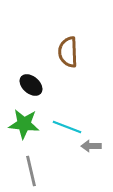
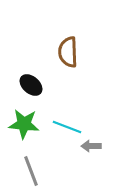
gray line: rotated 8 degrees counterclockwise
